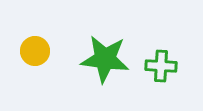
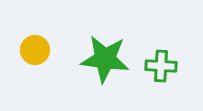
yellow circle: moved 1 px up
